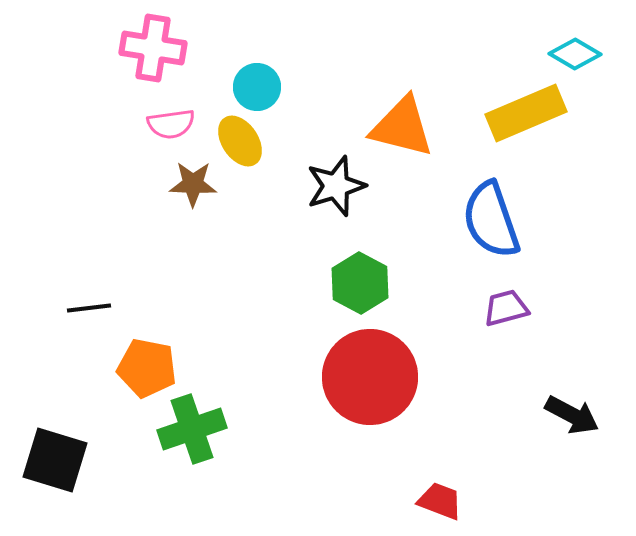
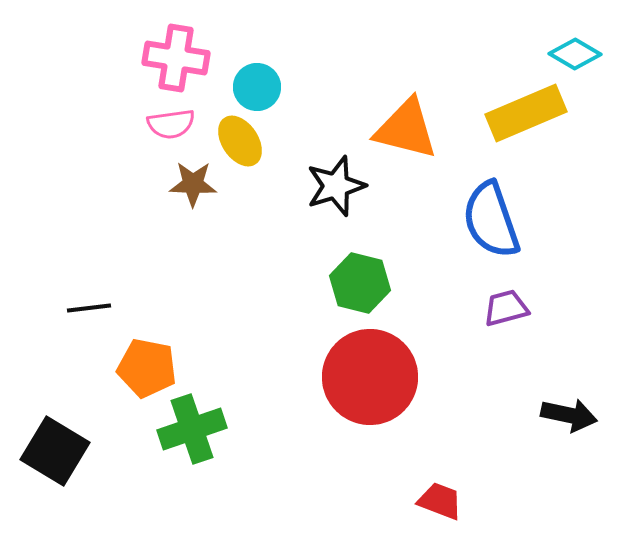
pink cross: moved 23 px right, 10 px down
orange triangle: moved 4 px right, 2 px down
green hexagon: rotated 14 degrees counterclockwise
black arrow: moved 3 px left; rotated 16 degrees counterclockwise
black square: moved 9 px up; rotated 14 degrees clockwise
